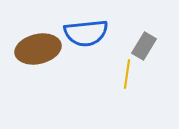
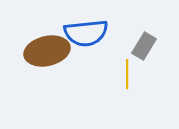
brown ellipse: moved 9 px right, 2 px down
yellow line: rotated 8 degrees counterclockwise
